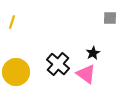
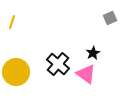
gray square: rotated 24 degrees counterclockwise
